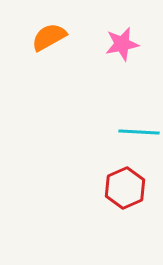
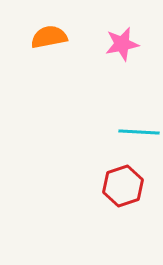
orange semicircle: rotated 18 degrees clockwise
red hexagon: moved 2 px left, 2 px up; rotated 6 degrees clockwise
